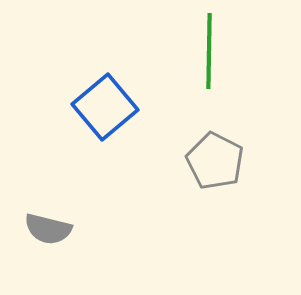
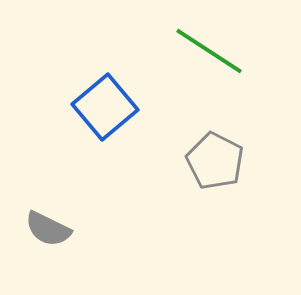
green line: rotated 58 degrees counterclockwise
gray semicircle: rotated 12 degrees clockwise
